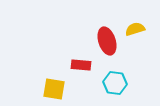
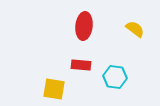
yellow semicircle: rotated 54 degrees clockwise
red ellipse: moved 23 px left, 15 px up; rotated 24 degrees clockwise
cyan hexagon: moved 6 px up
